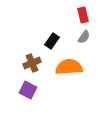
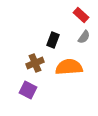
red rectangle: moved 2 px left; rotated 35 degrees counterclockwise
black rectangle: moved 1 px right, 1 px up; rotated 14 degrees counterclockwise
brown cross: moved 3 px right
